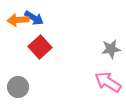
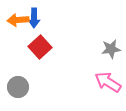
blue arrow: rotated 60 degrees clockwise
